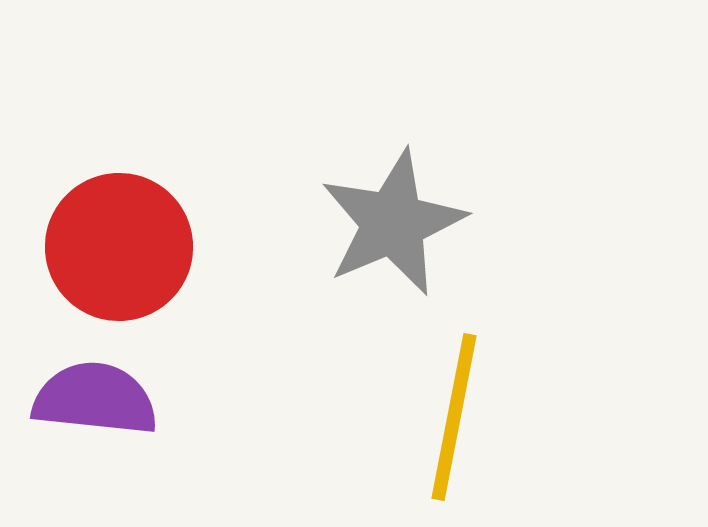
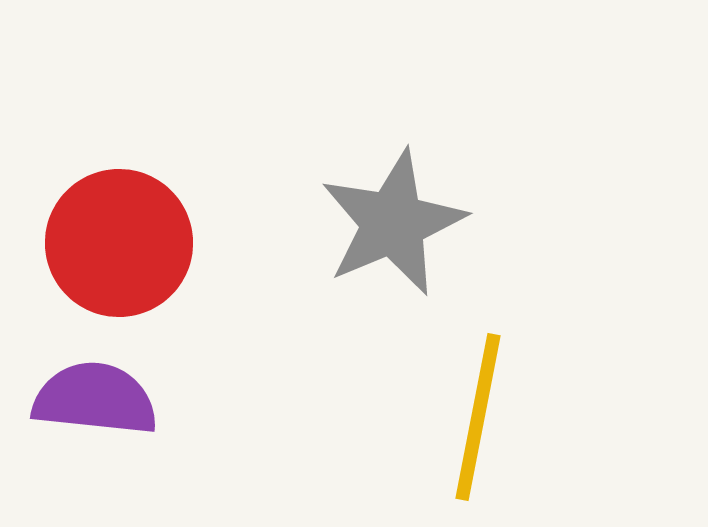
red circle: moved 4 px up
yellow line: moved 24 px right
